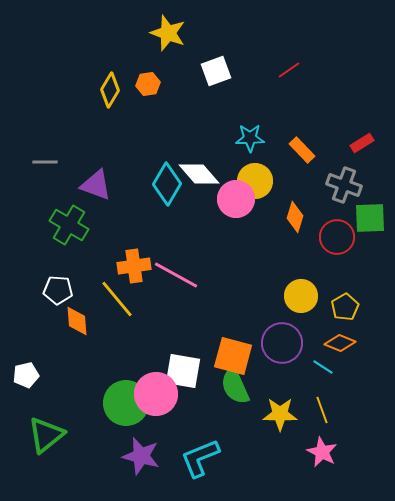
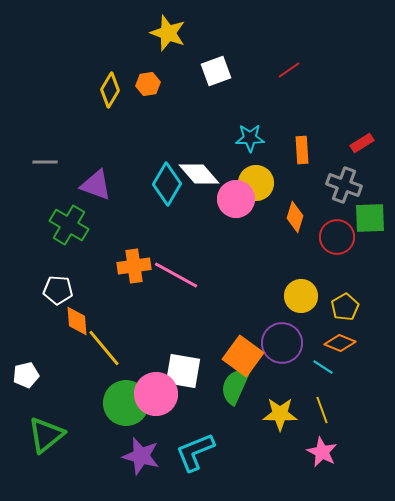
orange rectangle at (302, 150): rotated 40 degrees clockwise
yellow circle at (255, 181): moved 1 px right, 2 px down
yellow line at (117, 299): moved 13 px left, 49 px down
orange square at (233, 356): moved 10 px right; rotated 21 degrees clockwise
green semicircle at (235, 386): rotated 48 degrees clockwise
cyan L-shape at (200, 458): moved 5 px left, 6 px up
